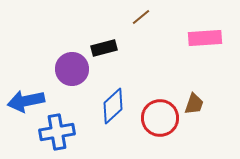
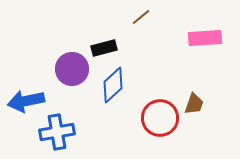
blue diamond: moved 21 px up
